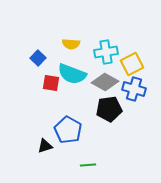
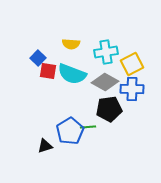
red square: moved 3 px left, 12 px up
blue cross: moved 2 px left; rotated 15 degrees counterclockwise
blue pentagon: moved 2 px right, 1 px down; rotated 12 degrees clockwise
green line: moved 38 px up
